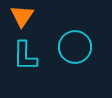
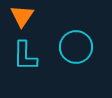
cyan circle: moved 1 px right
